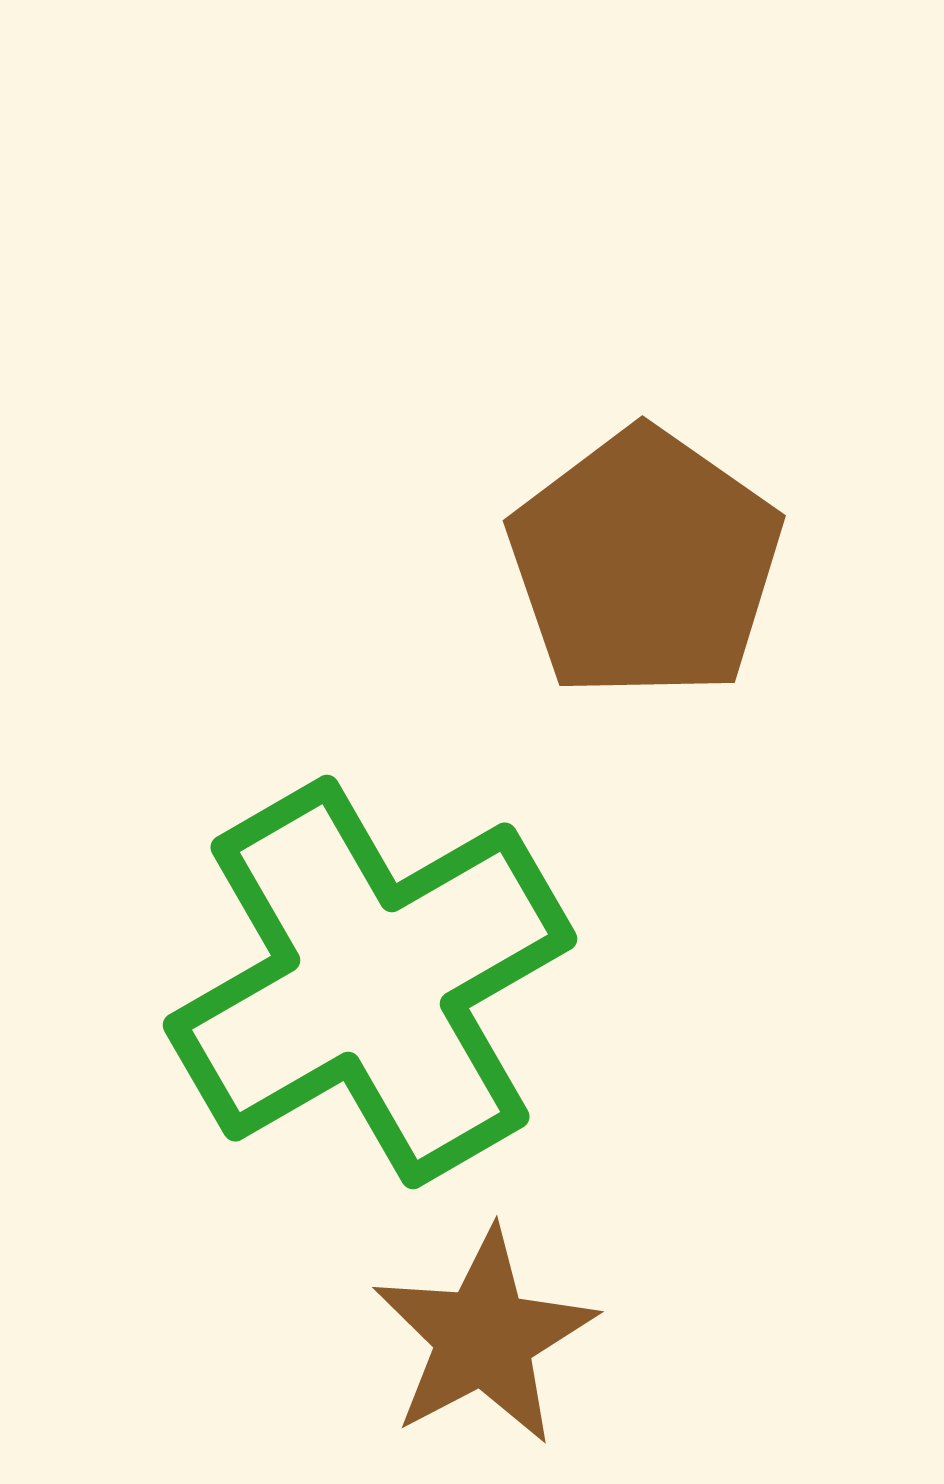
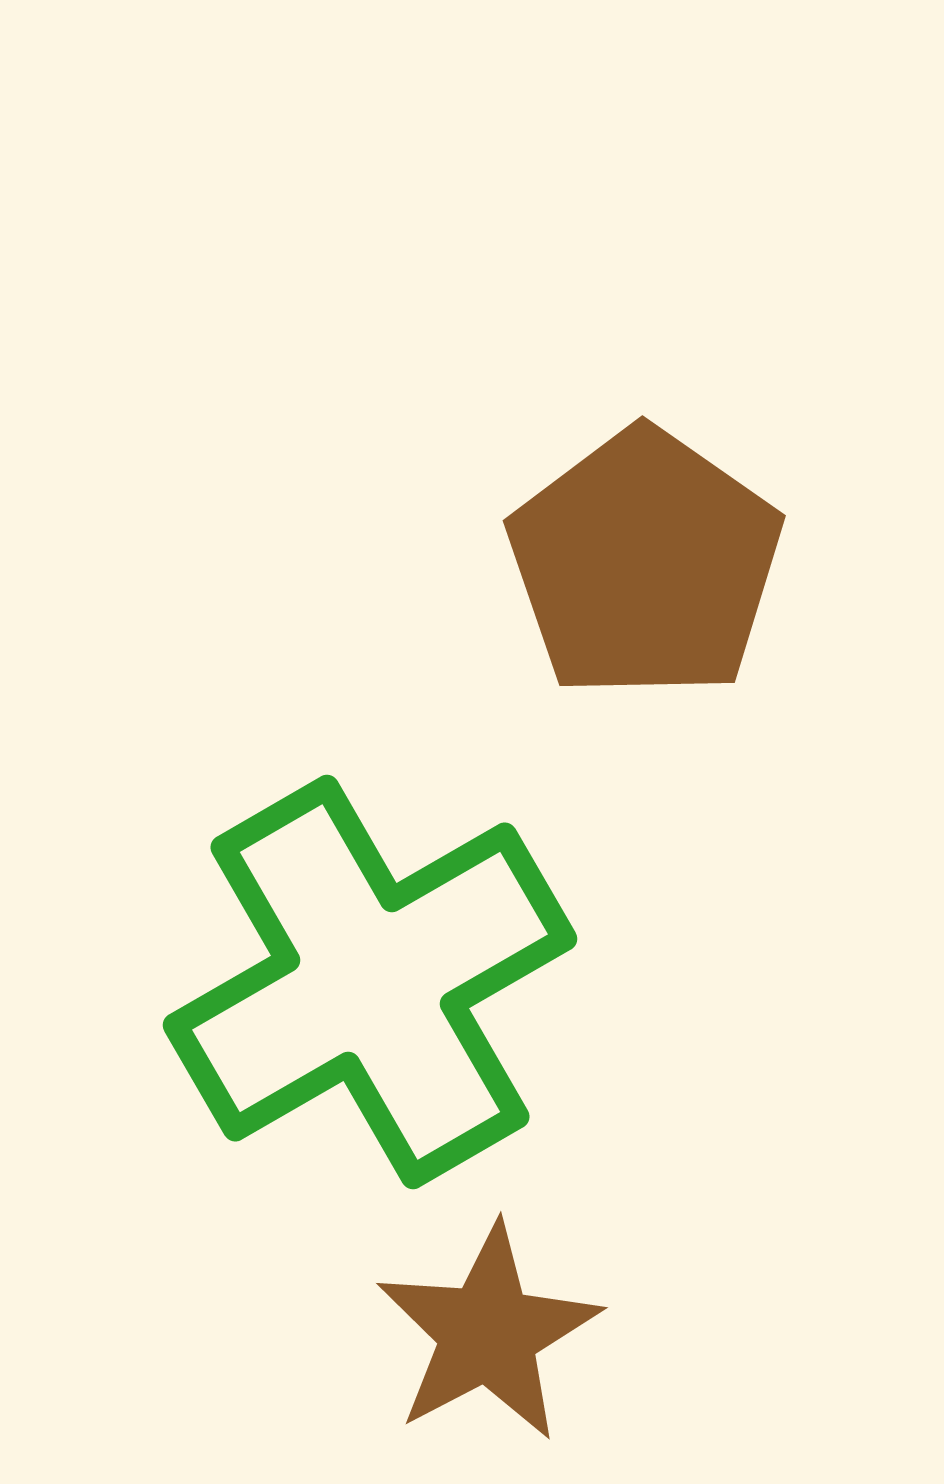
brown star: moved 4 px right, 4 px up
